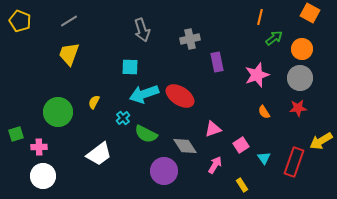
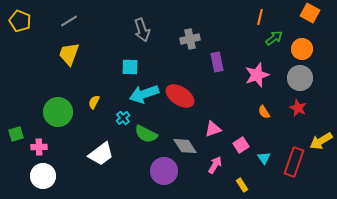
red star: rotated 30 degrees clockwise
white trapezoid: moved 2 px right
